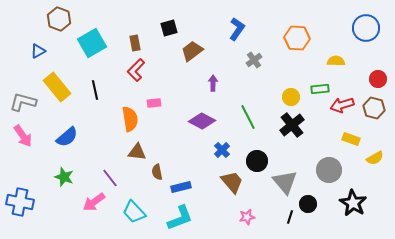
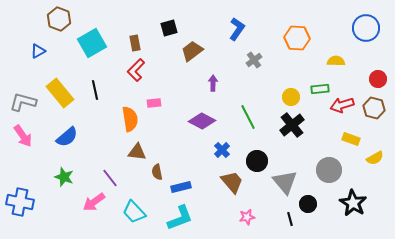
yellow rectangle at (57, 87): moved 3 px right, 6 px down
black line at (290, 217): moved 2 px down; rotated 32 degrees counterclockwise
